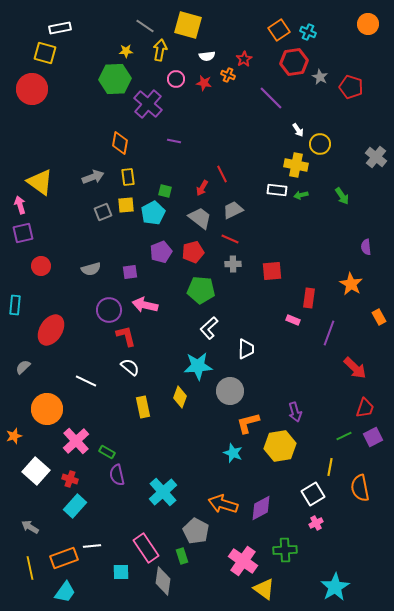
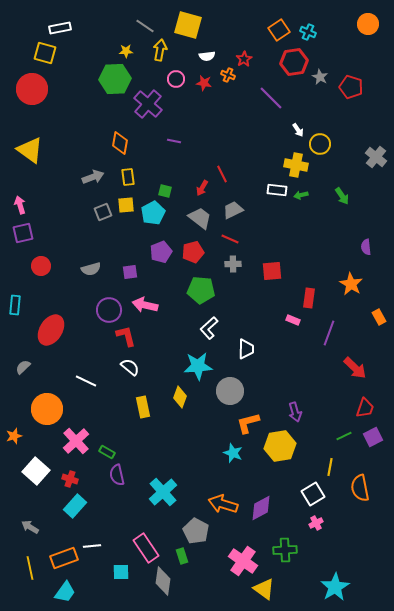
yellow triangle at (40, 182): moved 10 px left, 32 px up
